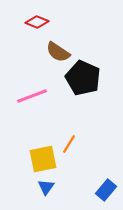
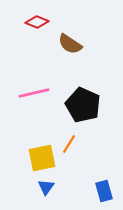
brown semicircle: moved 12 px right, 8 px up
black pentagon: moved 27 px down
pink line: moved 2 px right, 3 px up; rotated 8 degrees clockwise
yellow square: moved 1 px left, 1 px up
blue rectangle: moved 2 px left, 1 px down; rotated 55 degrees counterclockwise
